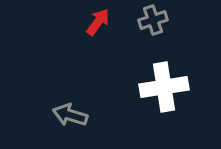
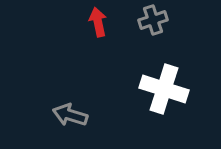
red arrow: rotated 48 degrees counterclockwise
white cross: moved 2 px down; rotated 27 degrees clockwise
